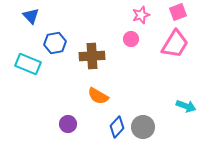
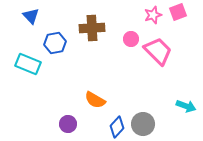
pink star: moved 12 px right
pink trapezoid: moved 17 px left, 7 px down; rotated 76 degrees counterclockwise
brown cross: moved 28 px up
orange semicircle: moved 3 px left, 4 px down
gray circle: moved 3 px up
